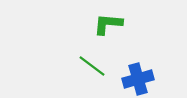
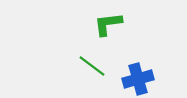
green L-shape: rotated 12 degrees counterclockwise
